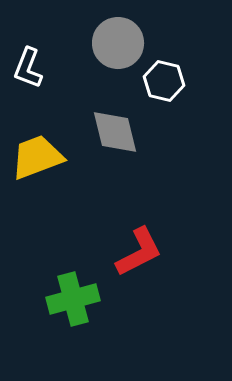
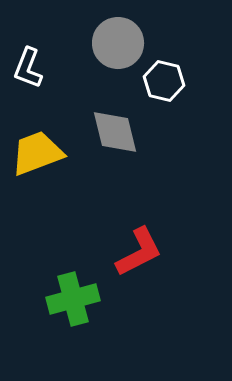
yellow trapezoid: moved 4 px up
